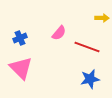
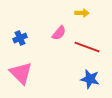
yellow arrow: moved 20 px left, 5 px up
pink triangle: moved 5 px down
blue star: rotated 24 degrees clockwise
